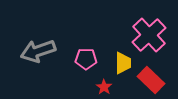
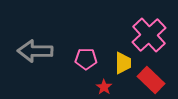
gray arrow: moved 3 px left; rotated 20 degrees clockwise
